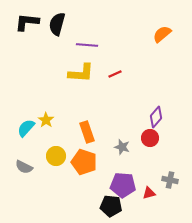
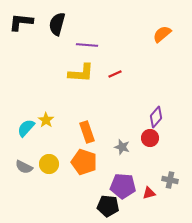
black L-shape: moved 6 px left
yellow circle: moved 7 px left, 8 px down
purple pentagon: moved 1 px down
black pentagon: moved 3 px left
